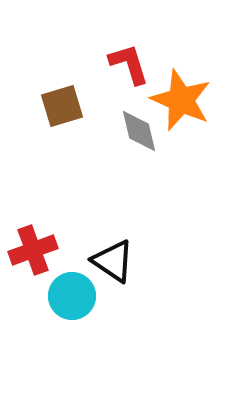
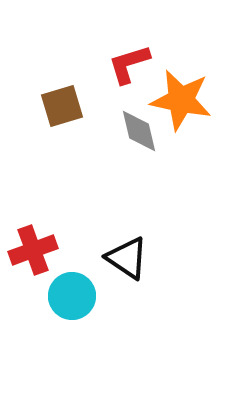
red L-shape: rotated 90 degrees counterclockwise
orange star: rotated 12 degrees counterclockwise
black triangle: moved 14 px right, 3 px up
